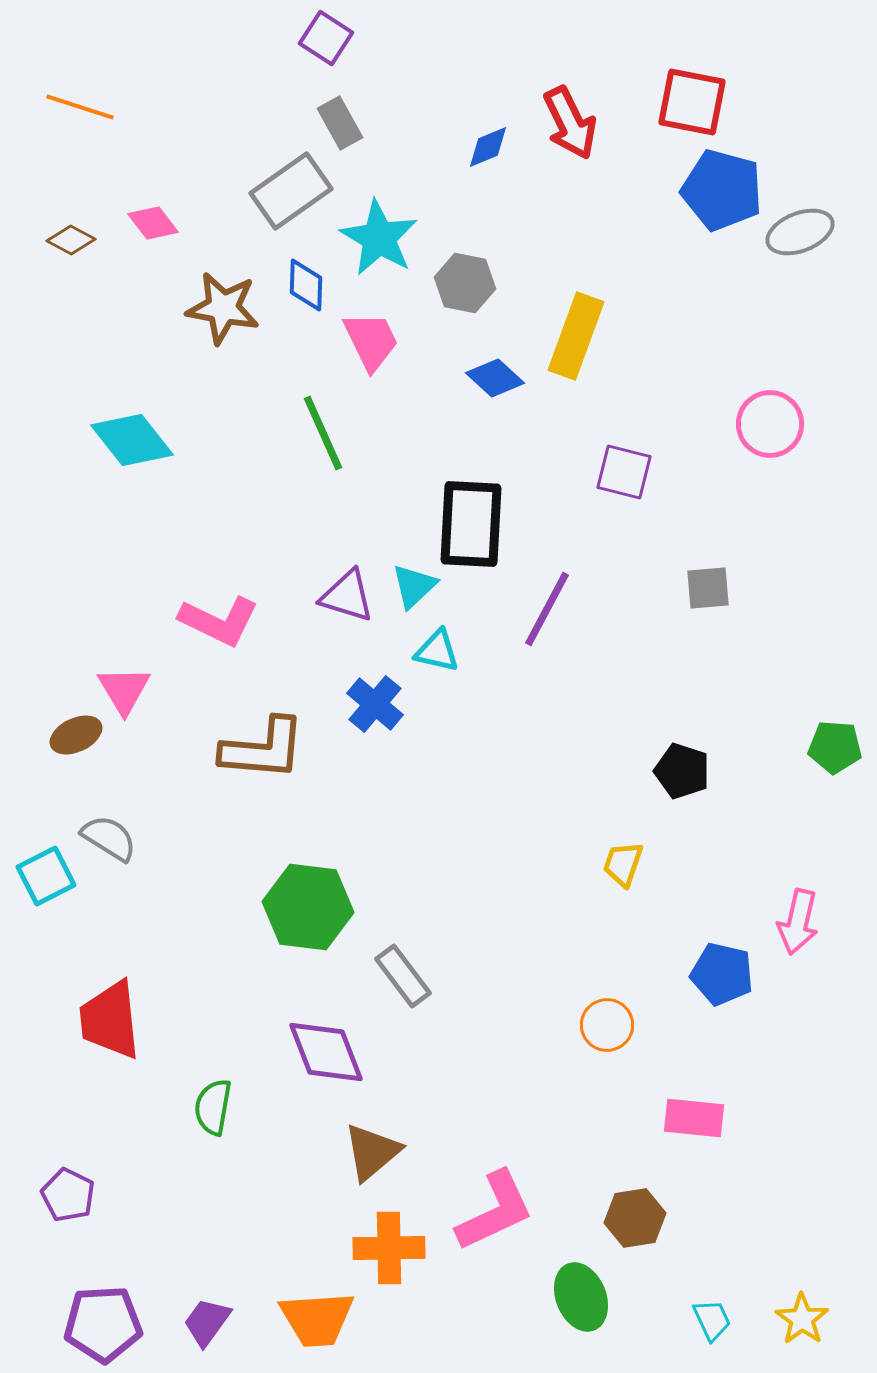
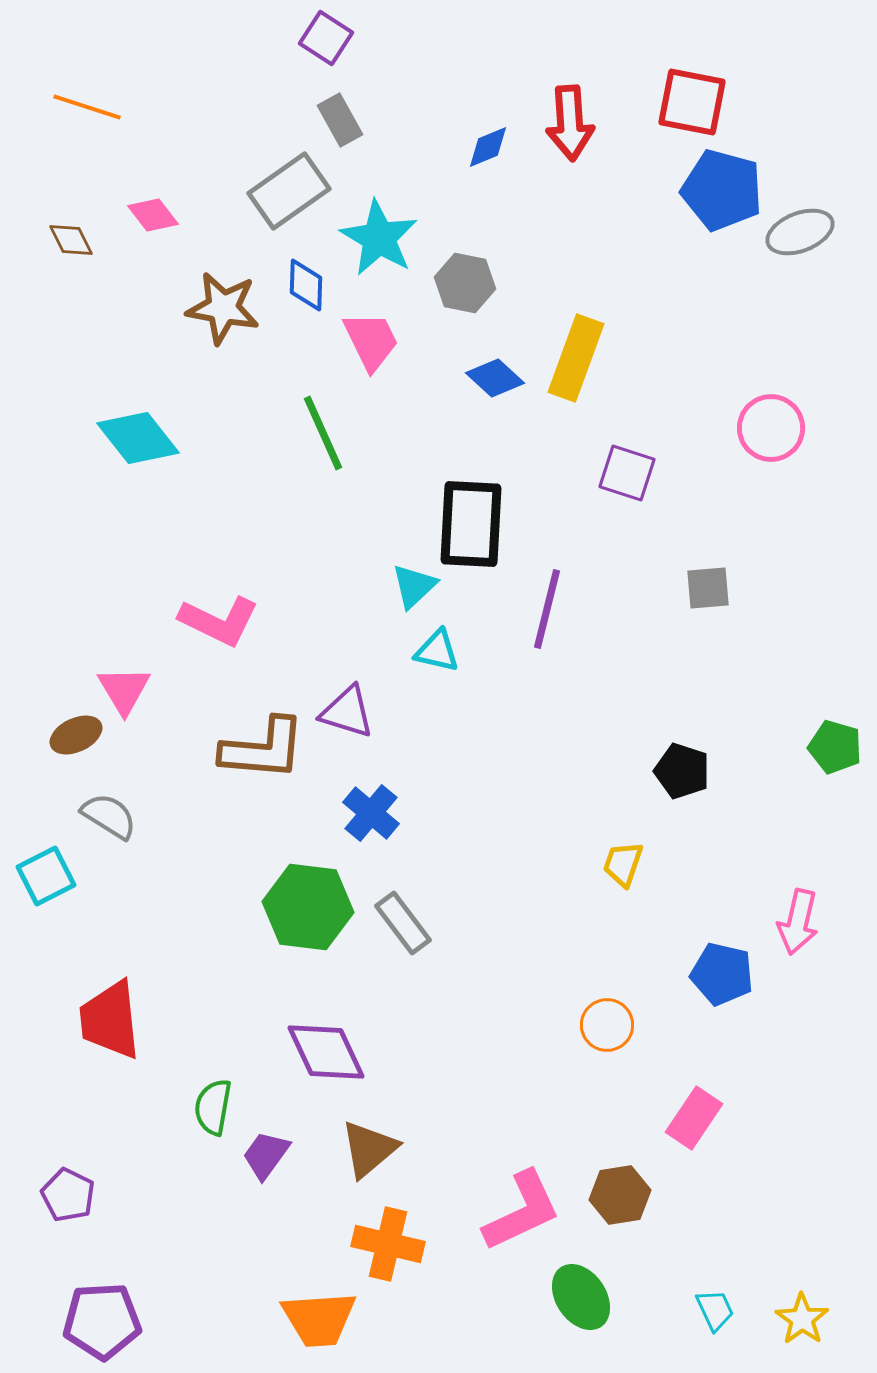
orange line at (80, 107): moved 7 px right
gray rectangle at (340, 123): moved 3 px up
red arrow at (570, 123): rotated 22 degrees clockwise
gray rectangle at (291, 191): moved 2 px left
pink diamond at (153, 223): moved 8 px up
brown diamond at (71, 240): rotated 36 degrees clockwise
yellow rectangle at (576, 336): moved 22 px down
pink circle at (770, 424): moved 1 px right, 4 px down
cyan diamond at (132, 440): moved 6 px right, 2 px up
purple square at (624, 472): moved 3 px right, 1 px down; rotated 4 degrees clockwise
purple triangle at (347, 596): moved 116 px down
purple line at (547, 609): rotated 14 degrees counterclockwise
blue cross at (375, 704): moved 4 px left, 109 px down
green pentagon at (835, 747): rotated 12 degrees clockwise
gray semicircle at (109, 838): moved 22 px up
gray rectangle at (403, 976): moved 53 px up
purple diamond at (326, 1052): rotated 4 degrees counterclockwise
pink rectangle at (694, 1118): rotated 62 degrees counterclockwise
brown triangle at (372, 1152): moved 3 px left, 3 px up
pink L-shape at (495, 1211): moved 27 px right
brown hexagon at (635, 1218): moved 15 px left, 23 px up
orange cross at (389, 1248): moved 1 px left, 4 px up; rotated 14 degrees clockwise
green ellipse at (581, 1297): rotated 12 degrees counterclockwise
orange trapezoid at (317, 1319): moved 2 px right
cyan trapezoid at (712, 1320): moved 3 px right, 10 px up
purple trapezoid at (207, 1322): moved 59 px right, 167 px up
purple pentagon at (103, 1324): moved 1 px left, 3 px up
